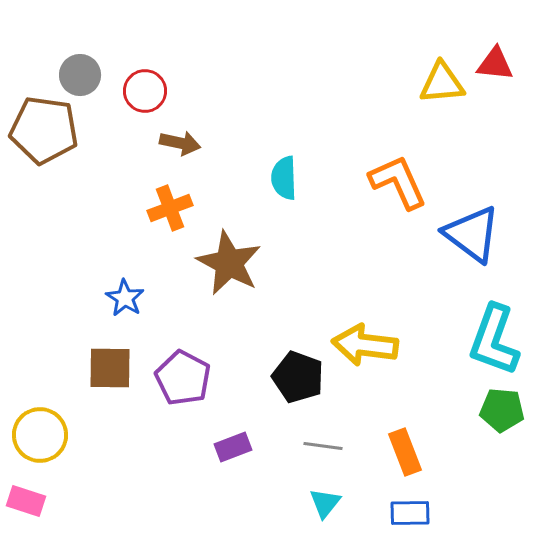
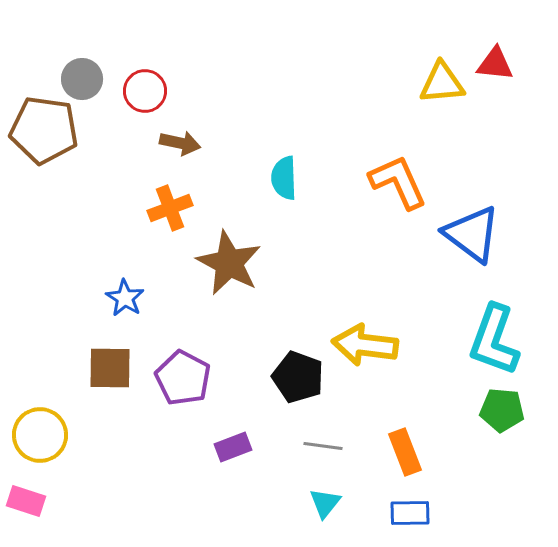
gray circle: moved 2 px right, 4 px down
